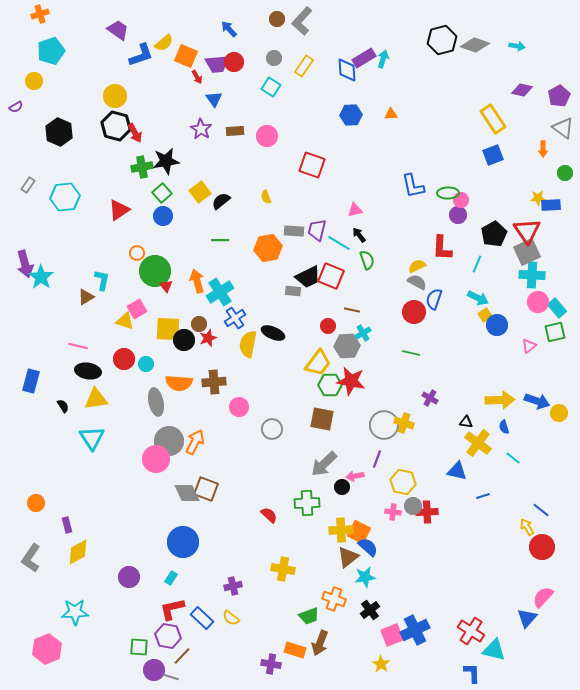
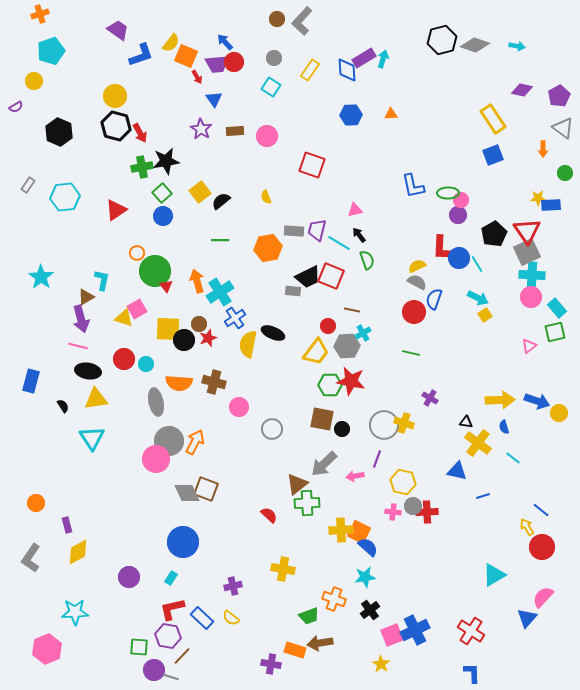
blue arrow at (229, 29): moved 4 px left, 13 px down
yellow semicircle at (164, 43): moved 7 px right; rotated 12 degrees counterclockwise
yellow rectangle at (304, 66): moved 6 px right, 4 px down
red arrow at (135, 133): moved 5 px right
red triangle at (119, 210): moved 3 px left
purple arrow at (25, 264): moved 56 px right, 55 px down
cyan line at (477, 264): rotated 54 degrees counterclockwise
pink circle at (538, 302): moved 7 px left, 5 px up
yellow triangle at (125, 321): moved 1 px left, 3 px up
blue circle at (497, 325): moved 38 px left, 67 px up
yellow trapezoid at (318, 363): moved 2 px left, 11 px up
brown cross at (214, 382): rotated 20 degrees clockwise
black circle at (342, 487): moved 58 px up
brown triangle at (348, 557): moved 51 px left, 73 px up
brown arrow at (320, 643): rotated 60 degrees clockwise
cyan triangle at (494, 650): moved 75 px up; rotated 45 degrees counterclockwise
